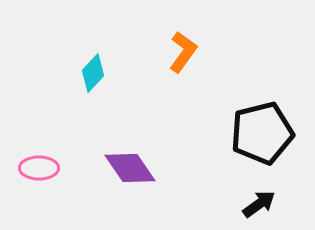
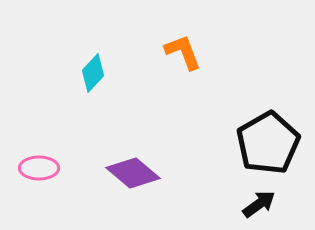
orange L-shape: rotated 57 degrees counterclockwise
black pentagon: moved 6 px right, 10 px down; rotated 16 degrees counterclockwise
purple diamond: moved 3 px right, 5 px down; rotated 16 degrees counterclockwise
